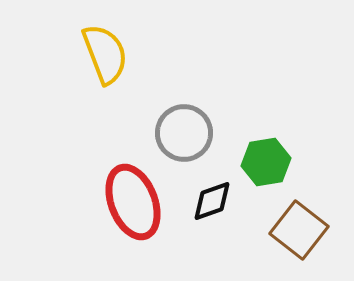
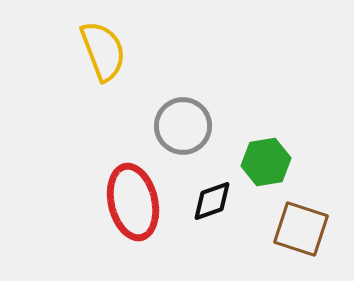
yellow semicircle: moved 2 px left, 3 px up
gray circle: moved 1 px left, 7 px up
red ellipse: rotated 8 degrees clockwise
brown square: moved 2 px right, 1 px up; rotated 20 degrees counterclockwise
